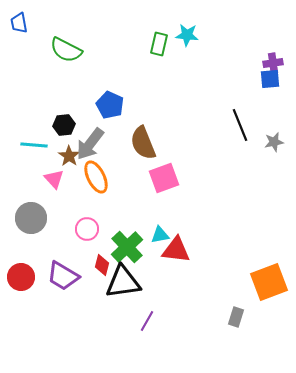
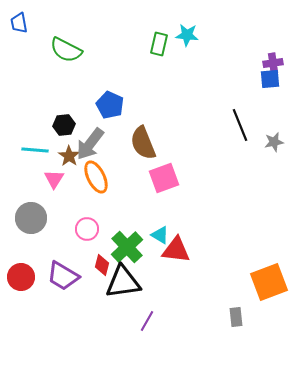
cyan line: moved 1 px right, 5 px down
pink triangle: rotated 15 degrees clockwise
cyan triangle: rotated 42 degrees clockwise
gray rectangle: rotated 24 degrees counterclockwise
